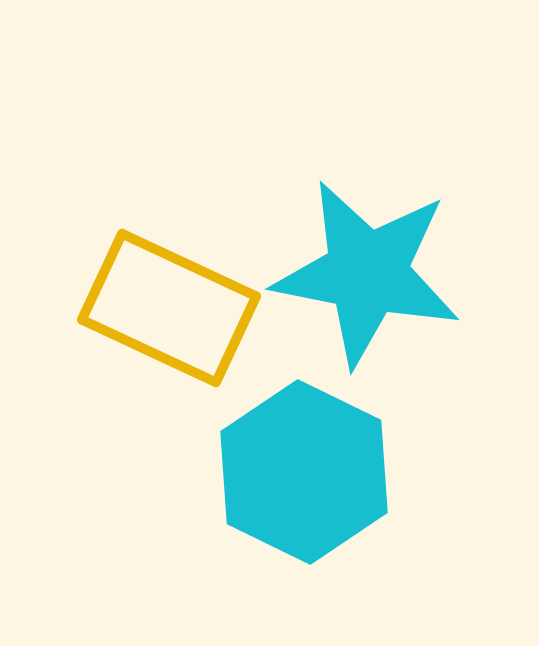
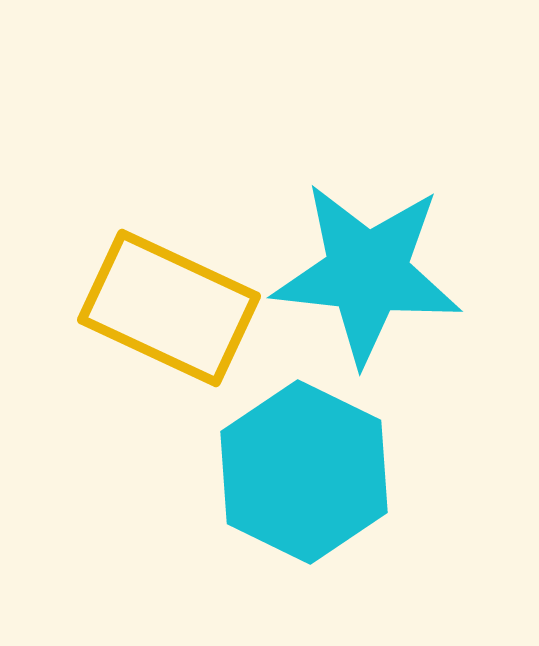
cyan star: rotated 5 degrees counterclockwise
